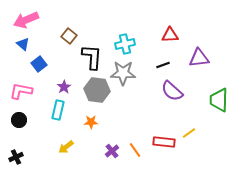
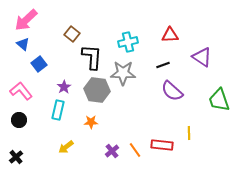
pink arrow: rotated 20 degrees counterclockwise
brown square: moved 3 px right, 2 px up
cyan cross: moved 3 px right, 2 px up
purple triangle: moved 3 px right, 1 px up; rotated 40 degrees clockwise
pink L-shape: rotated 40 degrees clockwise
green trapezoid: rotated 20 degrees counterclockwise
yellow line: rotated 56 degrees counterclockwise
red rectangle: moved 2 px left, 3 px down
black cross: rotated 16 degrees counterclockwise
